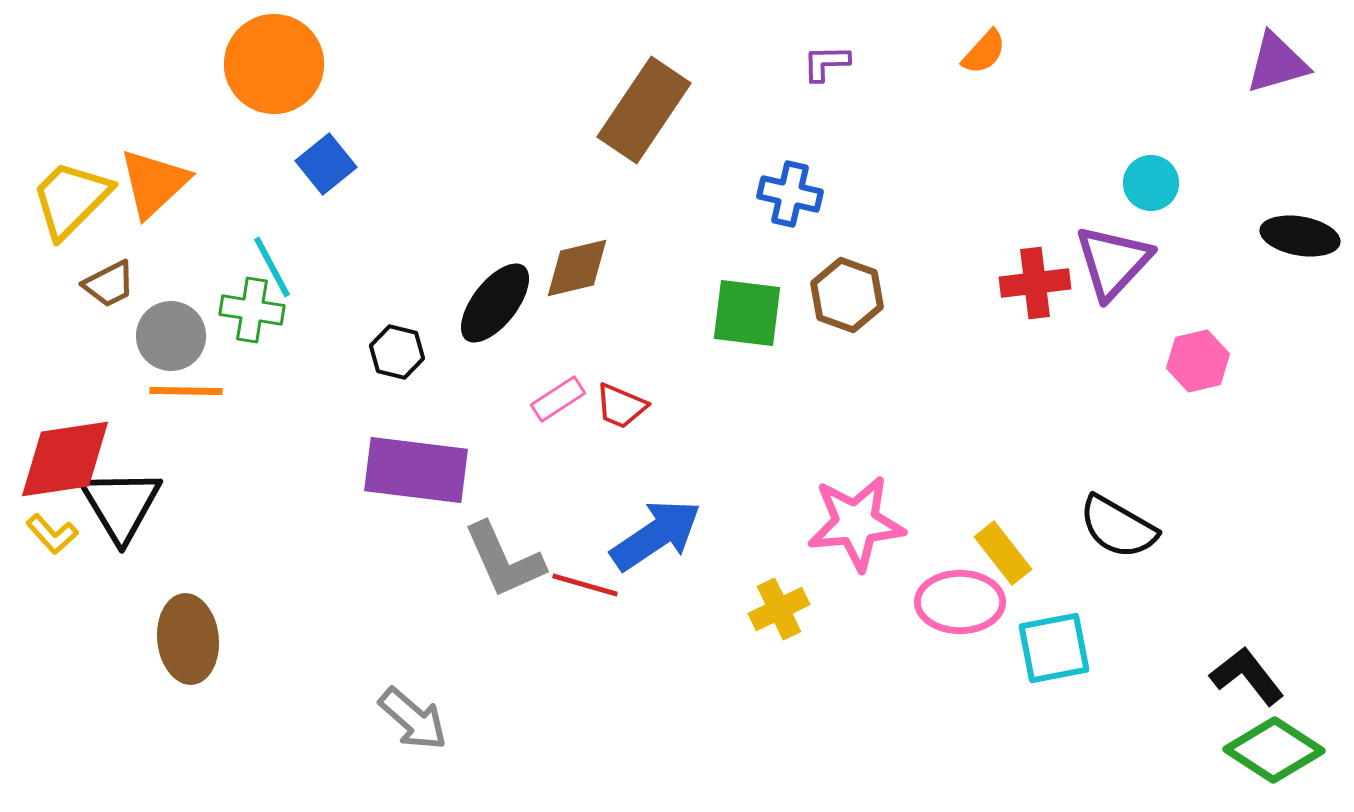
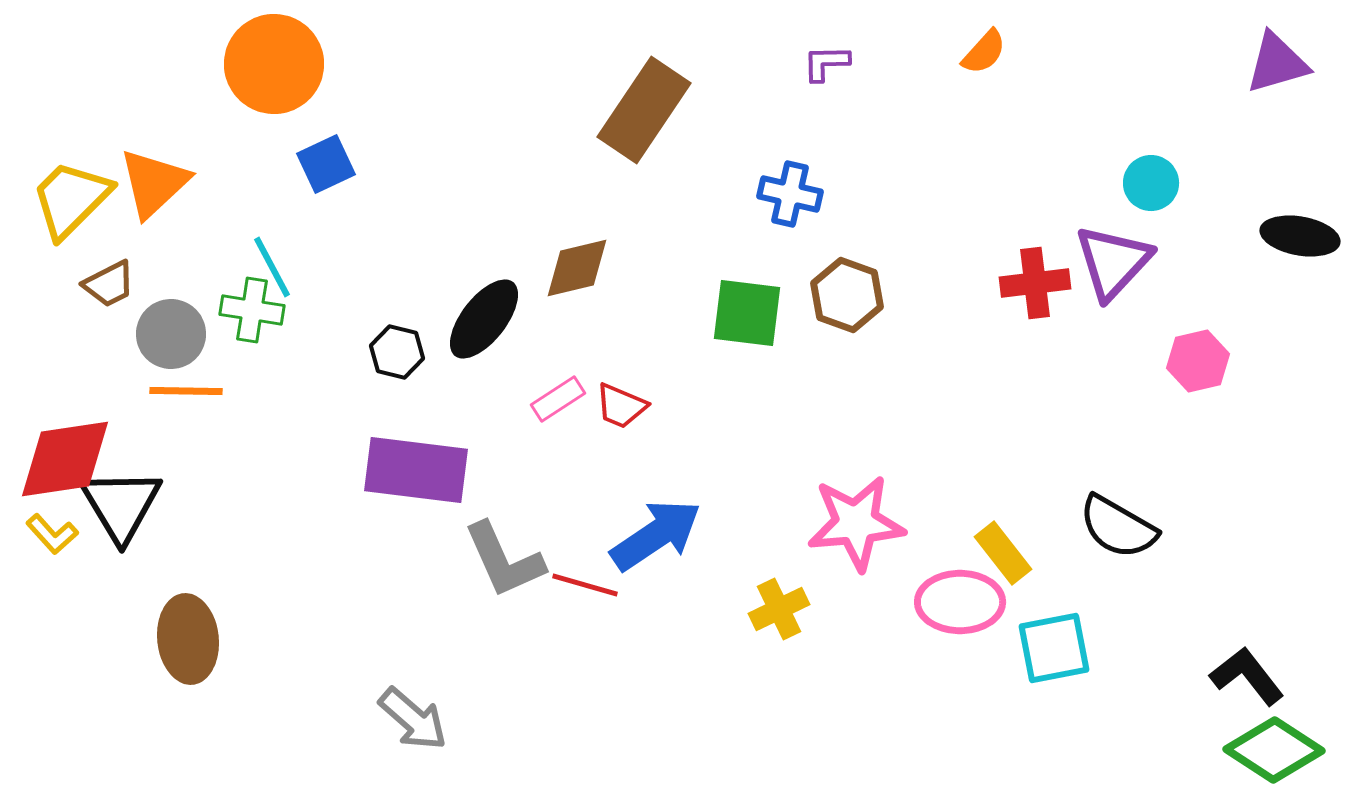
blue square at (326, 164): rotated 14 degrees clockwise
black ellipse at (495, 303): moved 11 px left, 16 px down
gray circle at (171, 336): moved 2 px up
